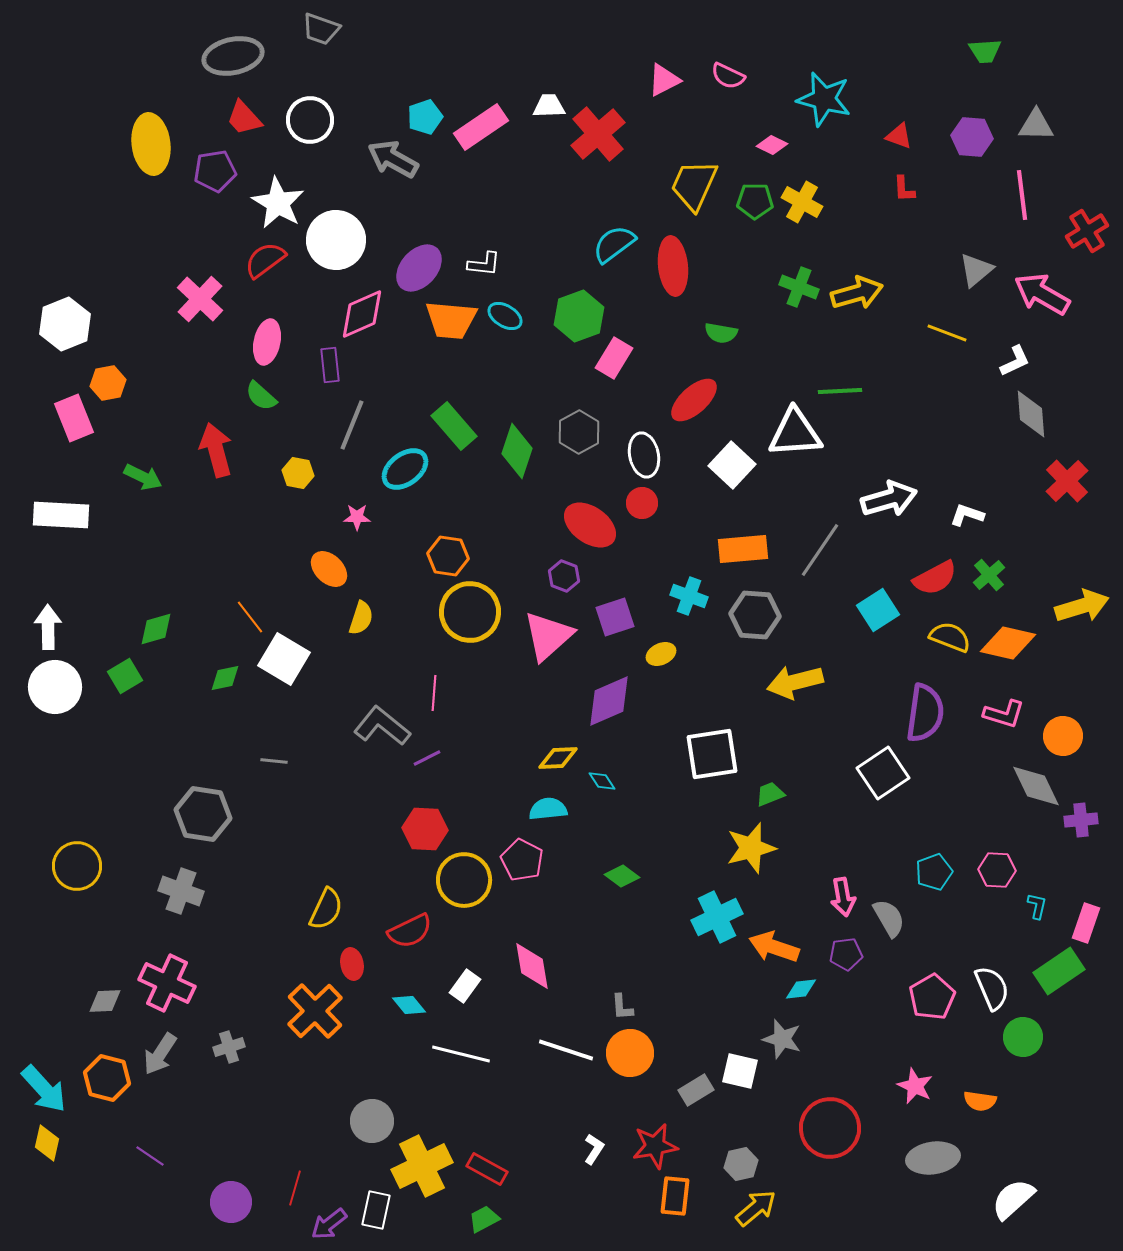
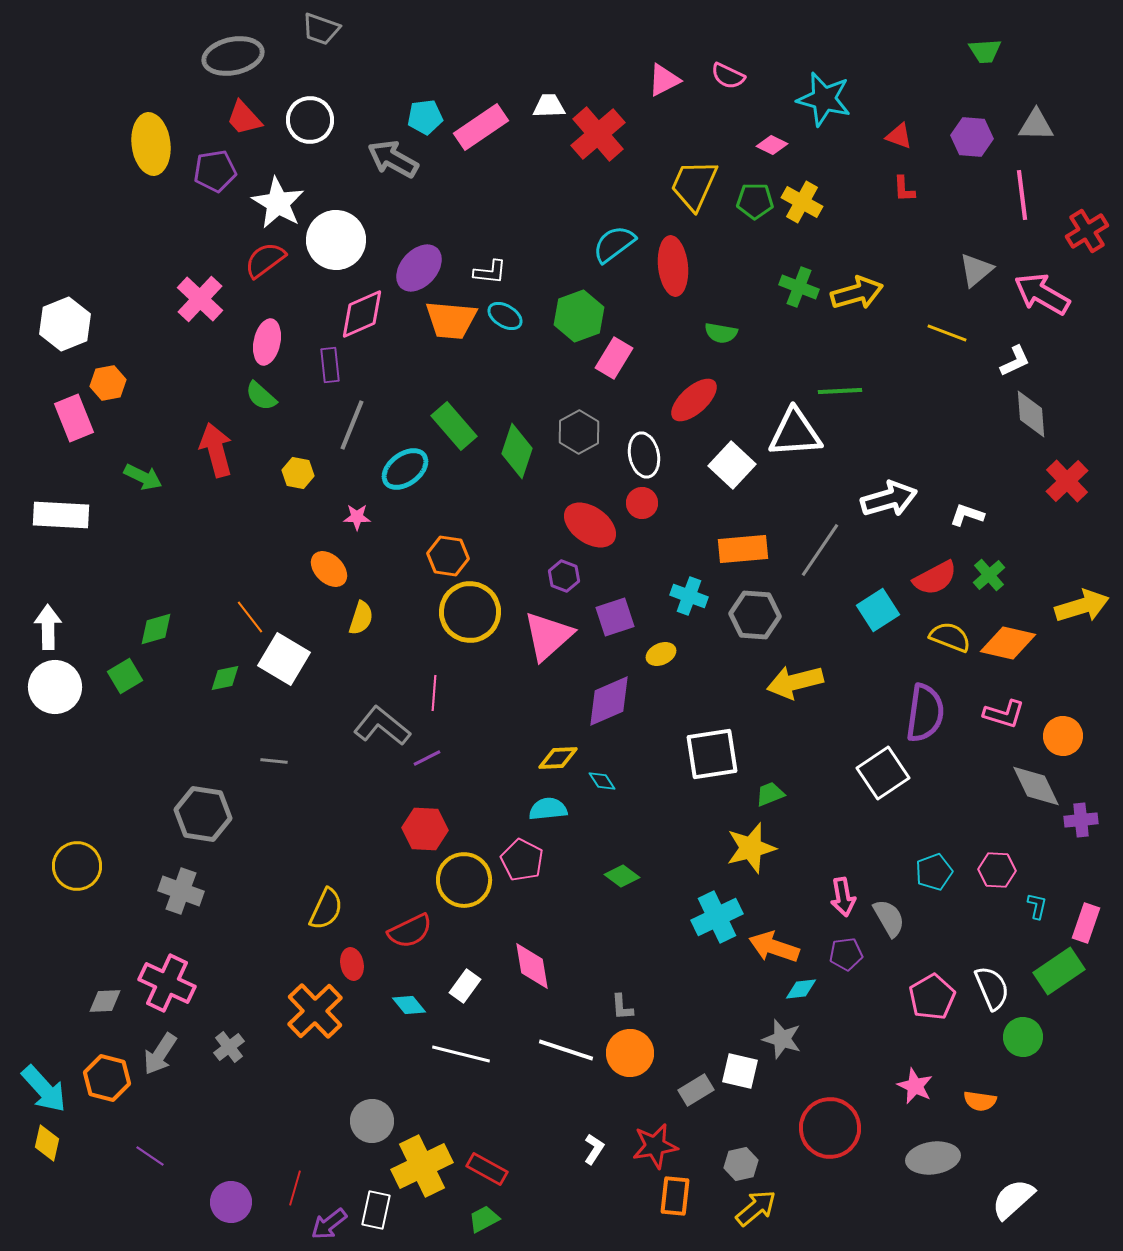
cyan pentagon at (425, 117): rotated 12 degrees clockwise
white L-shape at (484, 264): moved 6 px right, 8 px down
gray cross at (229, 1047): rotated 20 degrees counterclockwise
